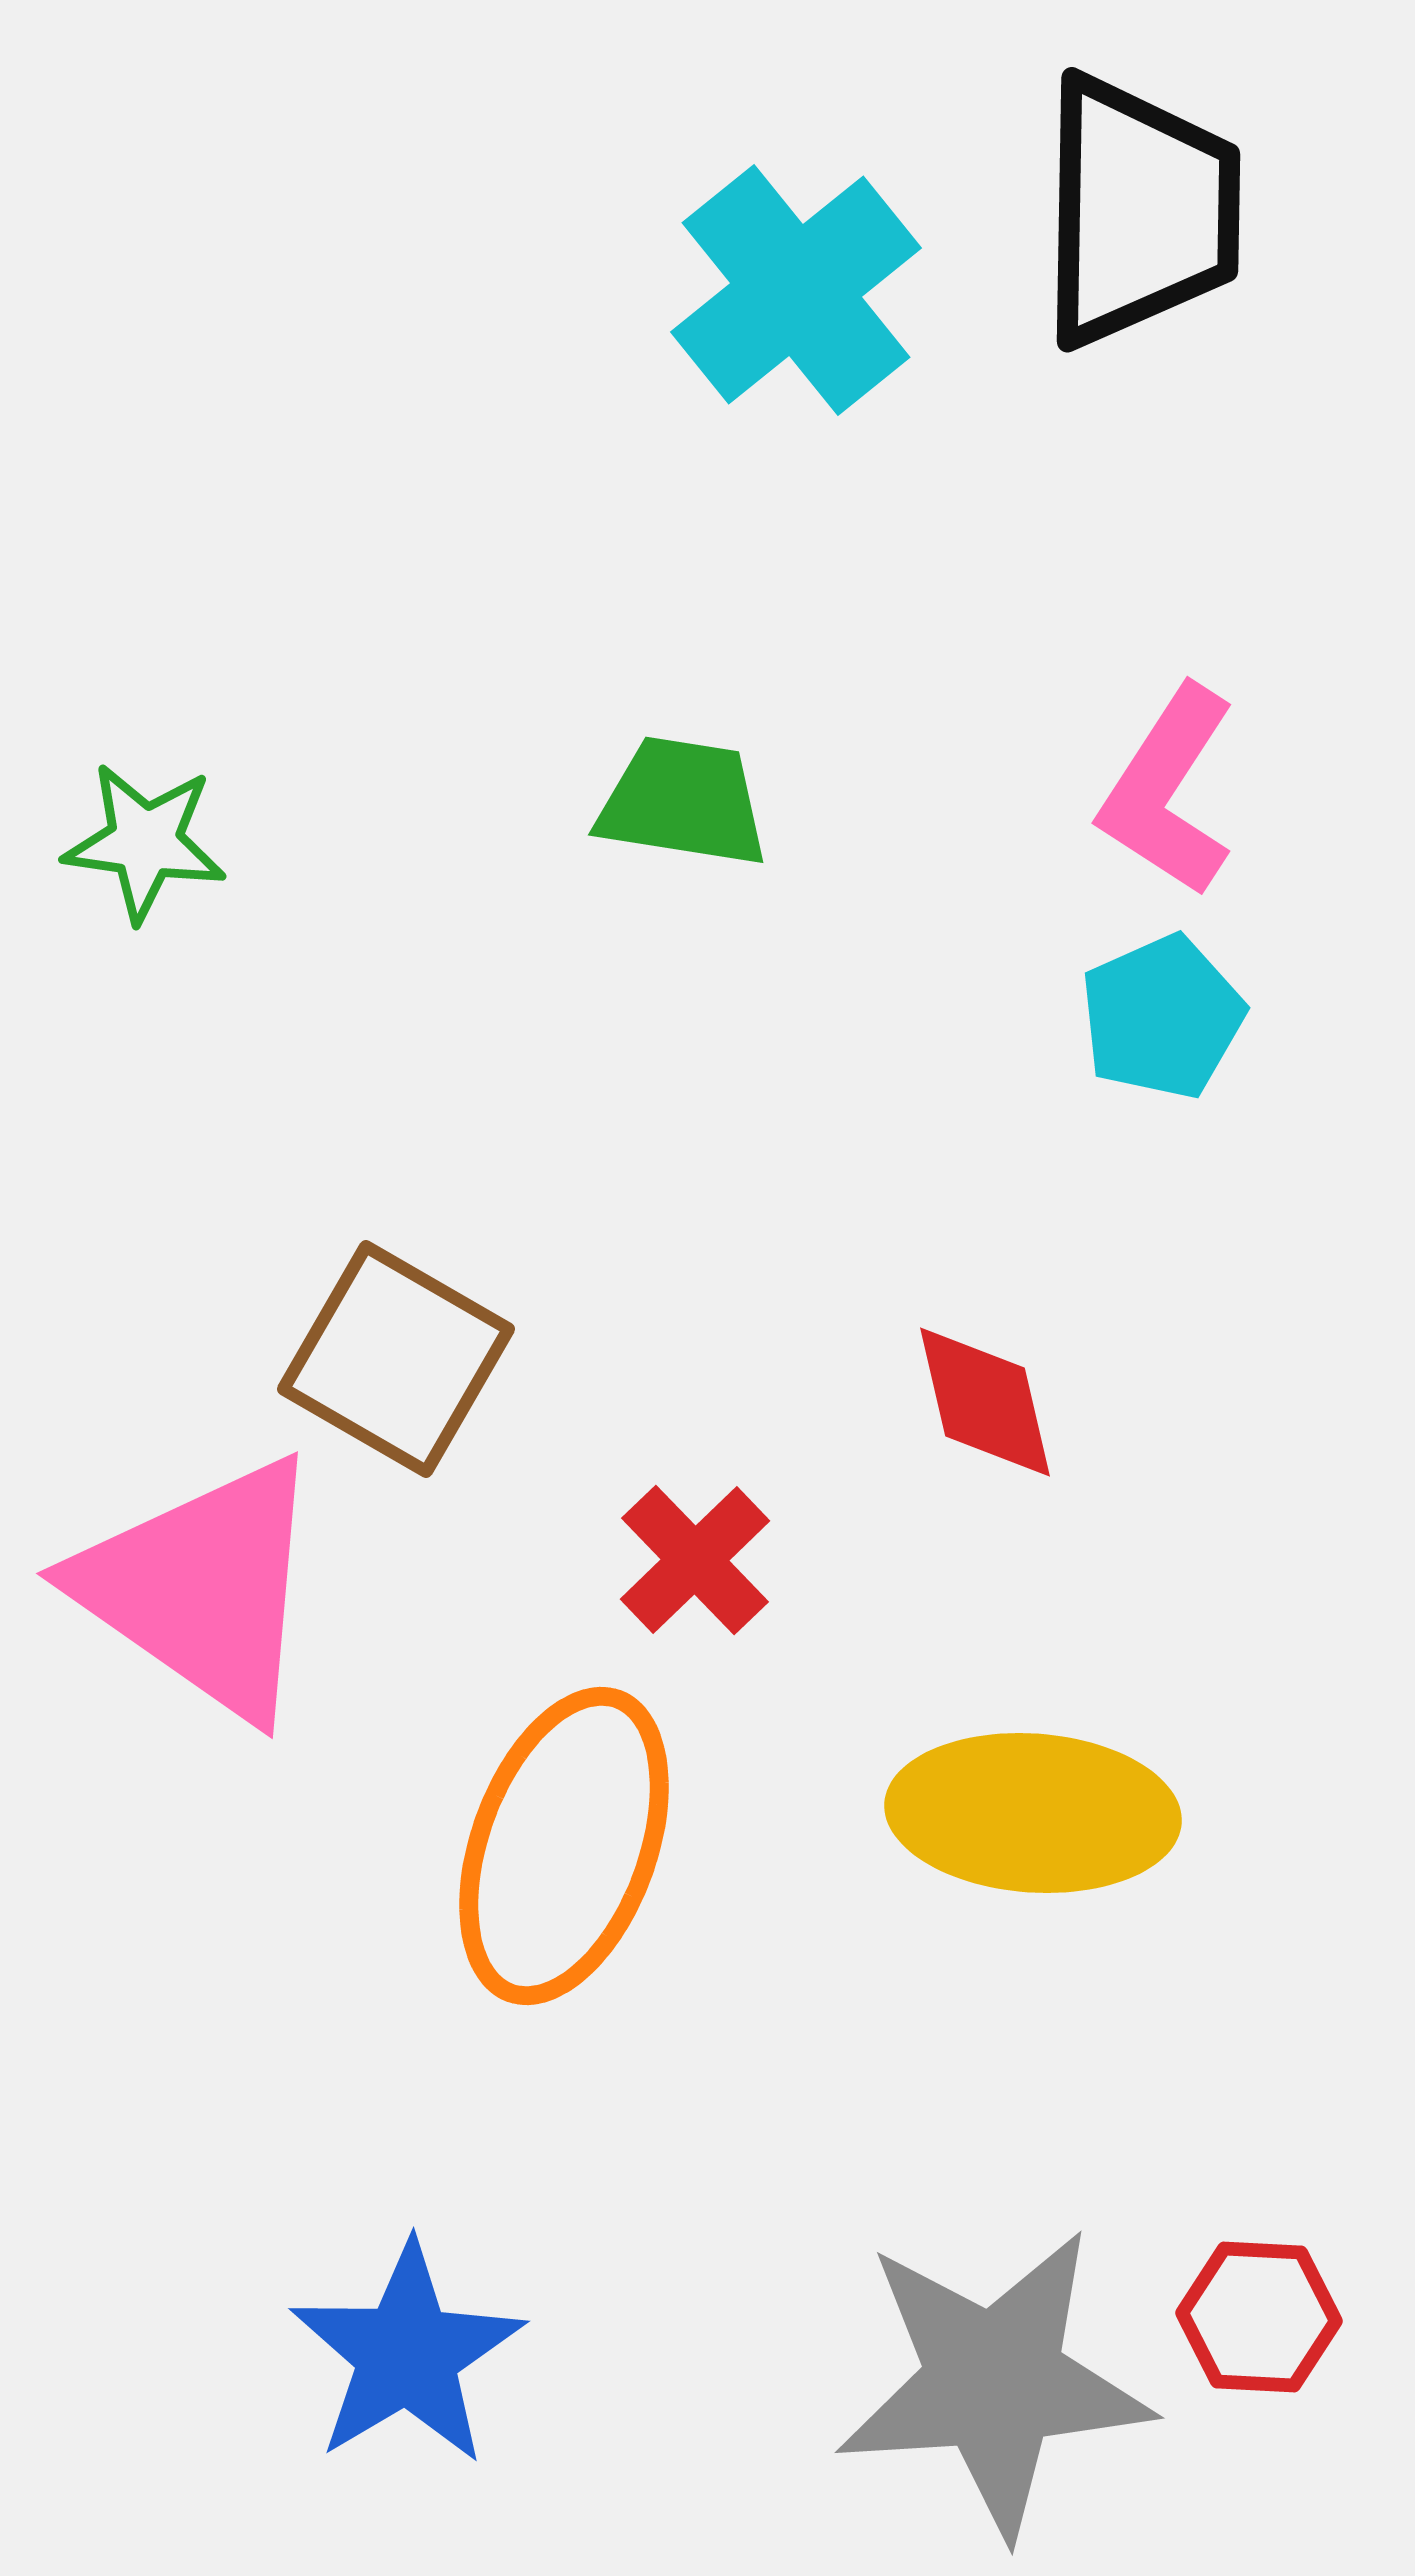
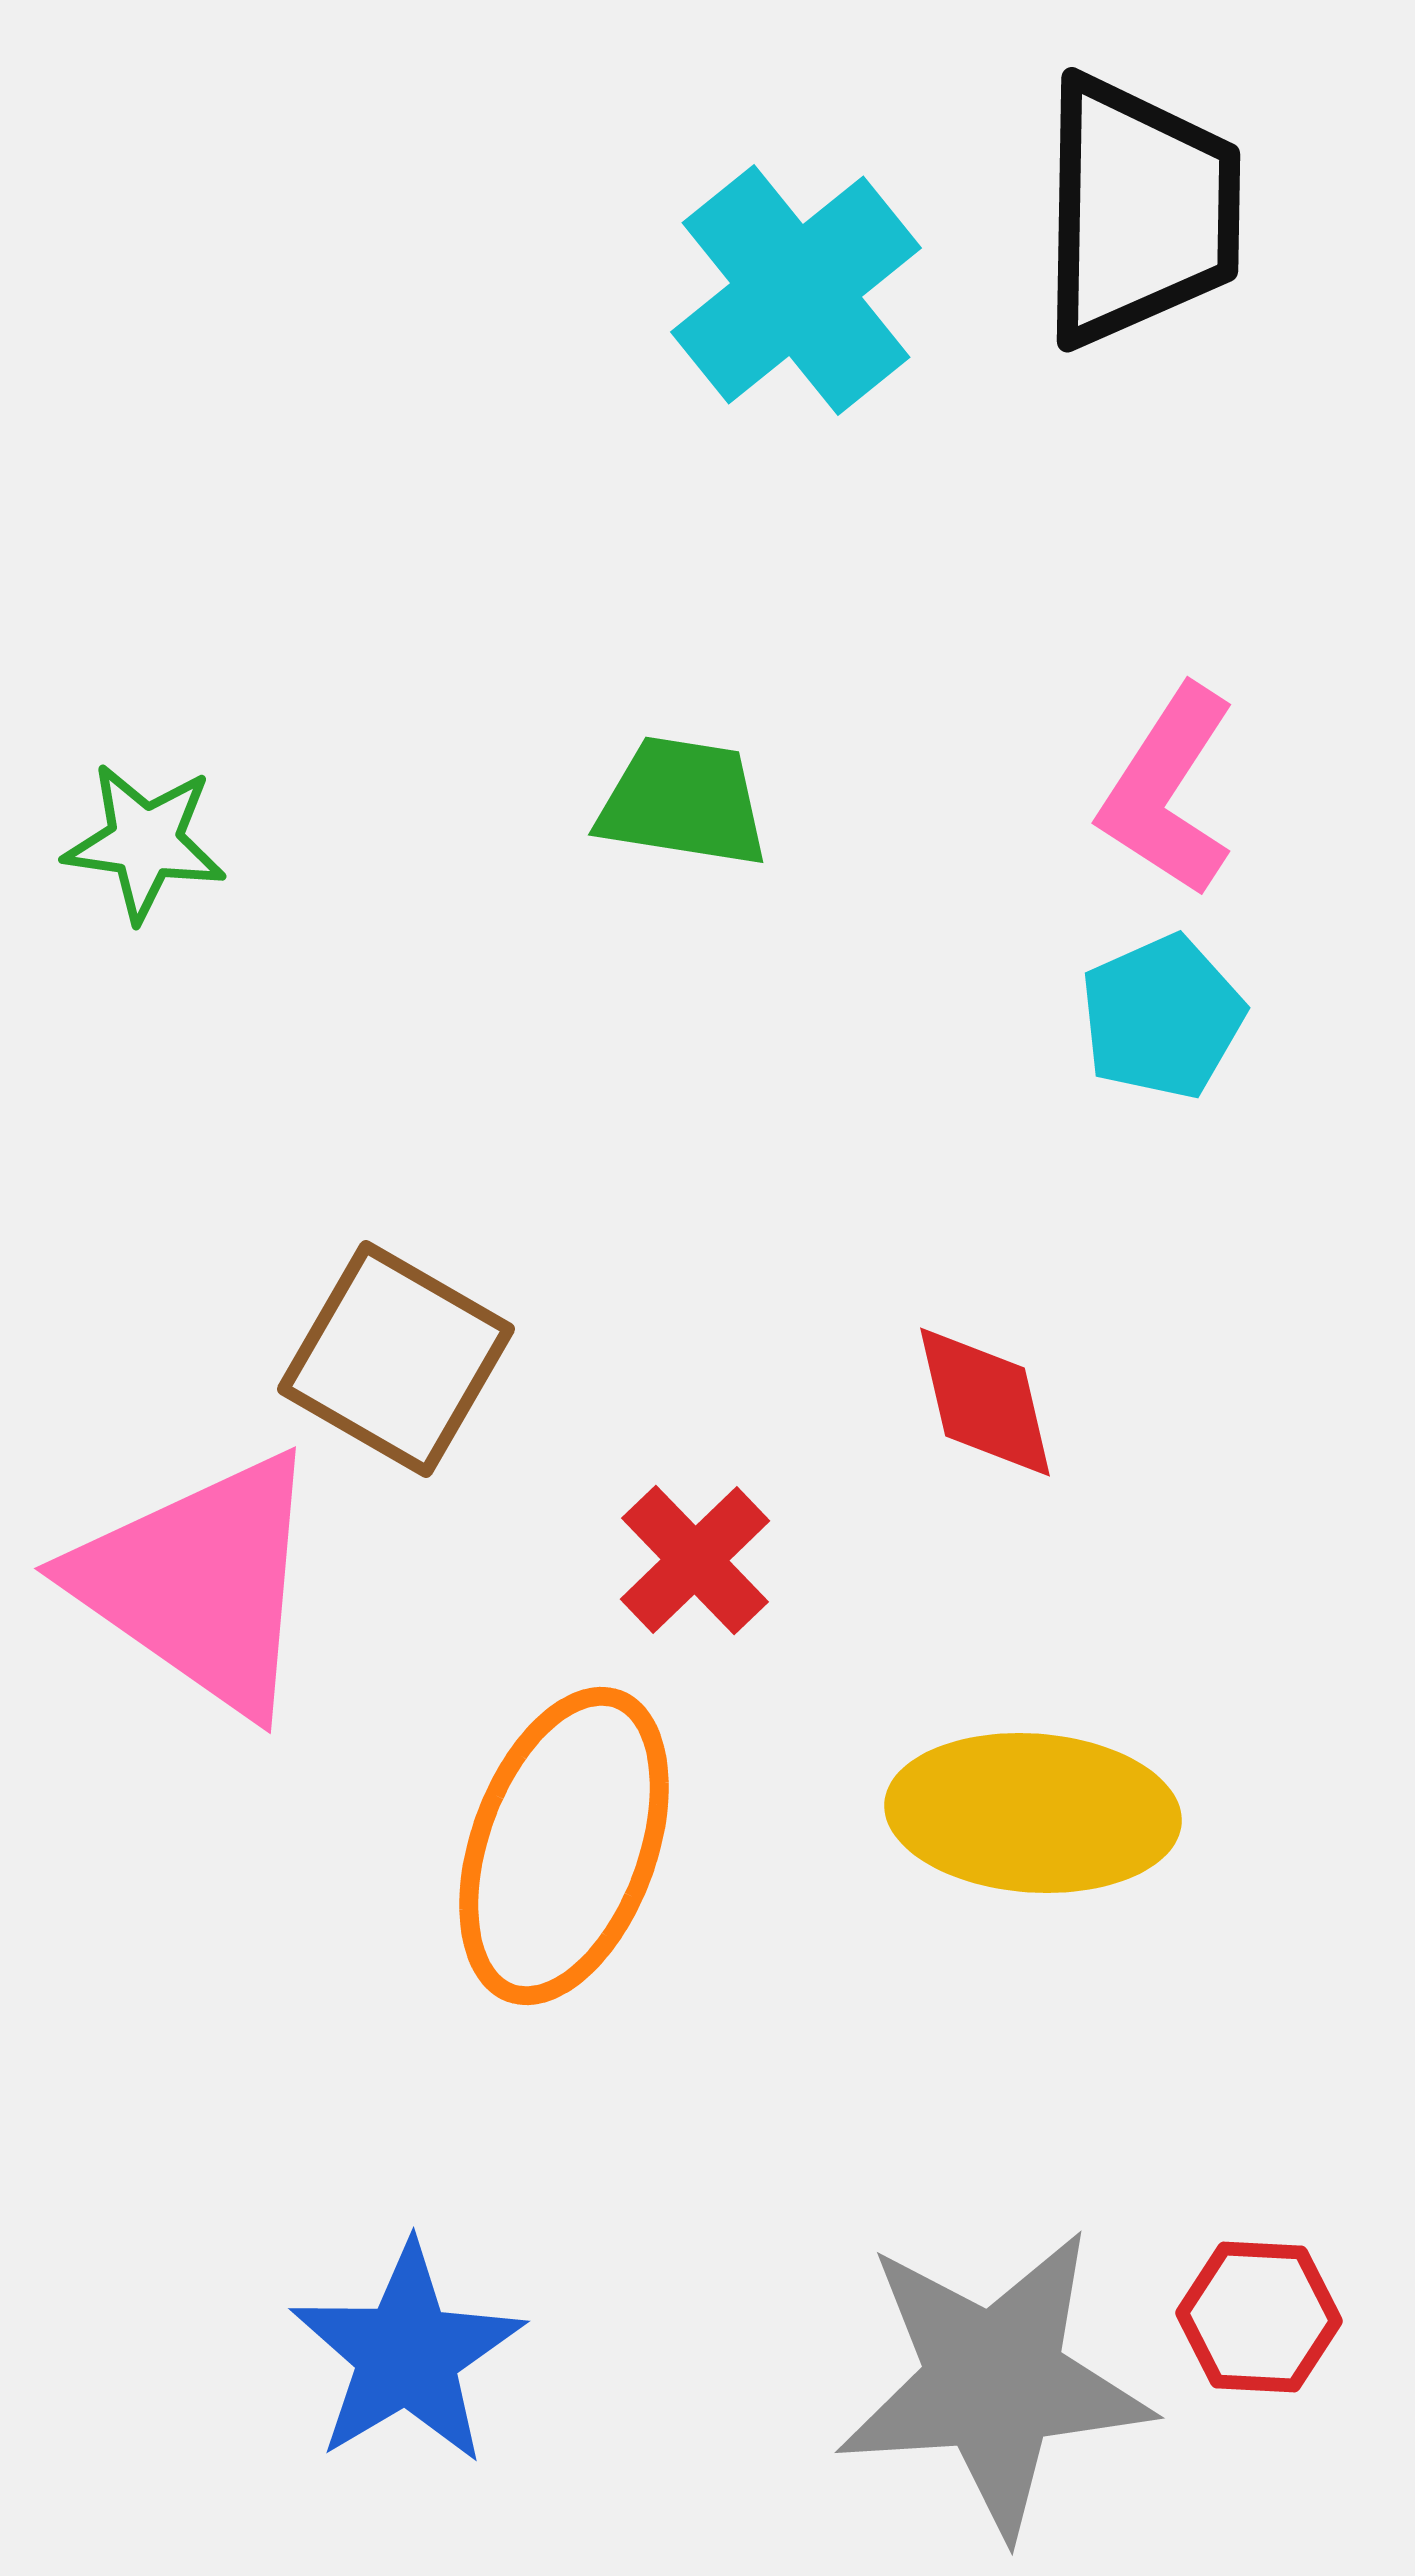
pink triangle: moved 2 px left, 5 px up
